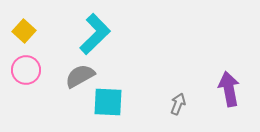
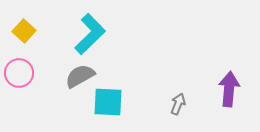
cyan L-shape: moved 5 px left
pink circle: moved 7 px left, 3 px down
purple arrow: rotated 16 degrees clockwise
